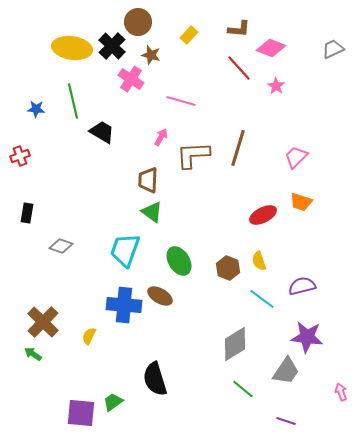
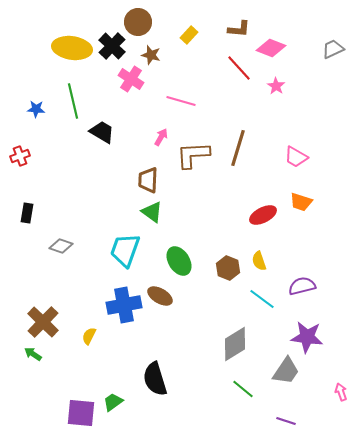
pink trapezoid at (296, 157): rotated 105 degrees counterclockwise
blue cross at (124, 305): rotated 16 degrees counterclockwise
